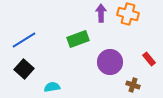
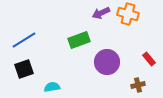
purple arrow: rotated 114 degrees counterclockwise
green rectangle: moved 1 px right, 1 px down
purple circle: moved 3 px left
black square: rotated 30 degrees clockwise
brown cross: moved 5 px right; rotated 32 degrees counterclockwise
